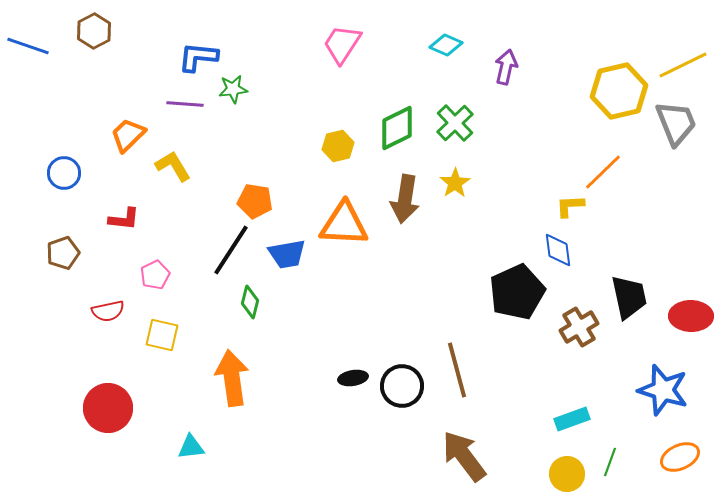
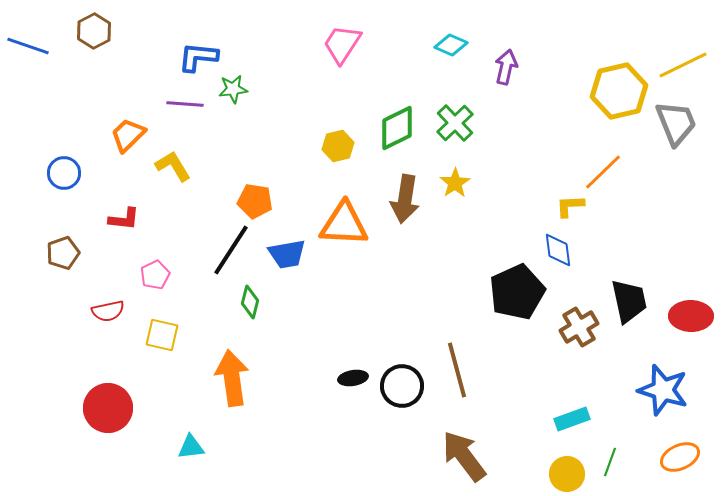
cyan diamond at (446, 45): moved 5 px right
black trapezoid at (629, 297): moved 4 px down
